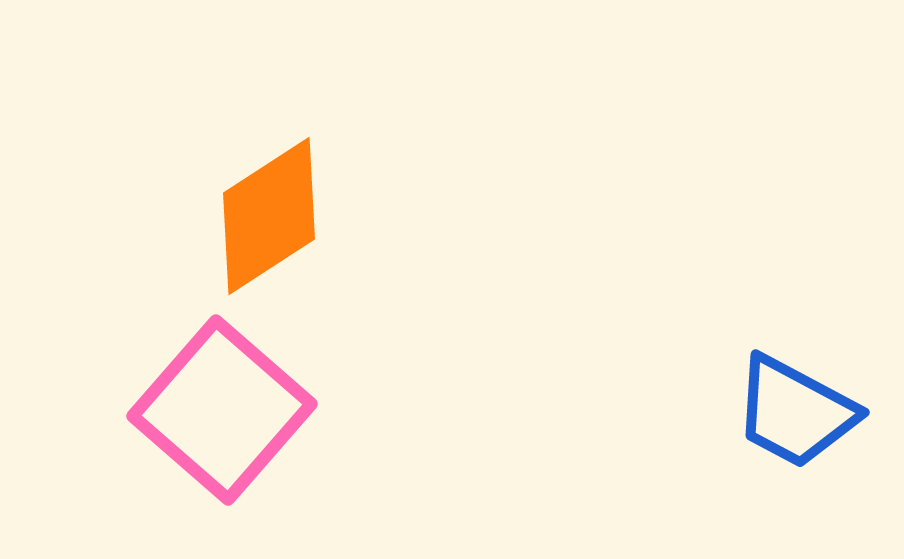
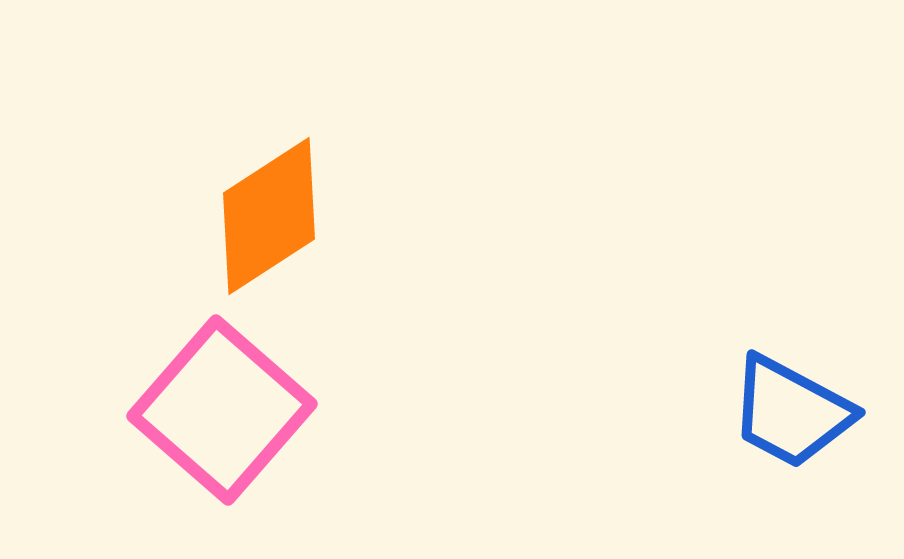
blue trapezoid: moved 4 px left
